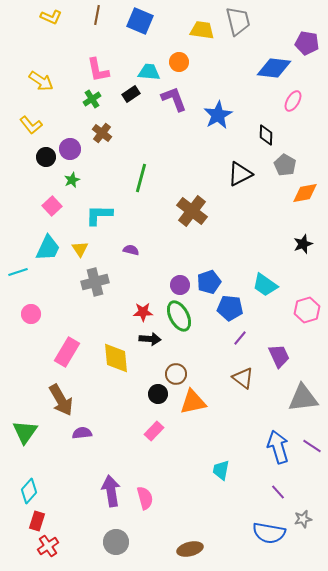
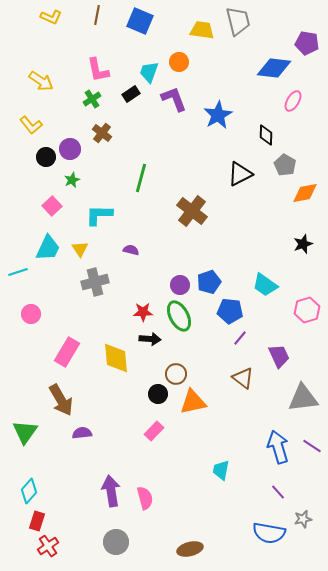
cyan trapezoid at (149, 72): rotated 75 degrees counterclockwise
blue pentagon at (230, 308): moved 3 px down
